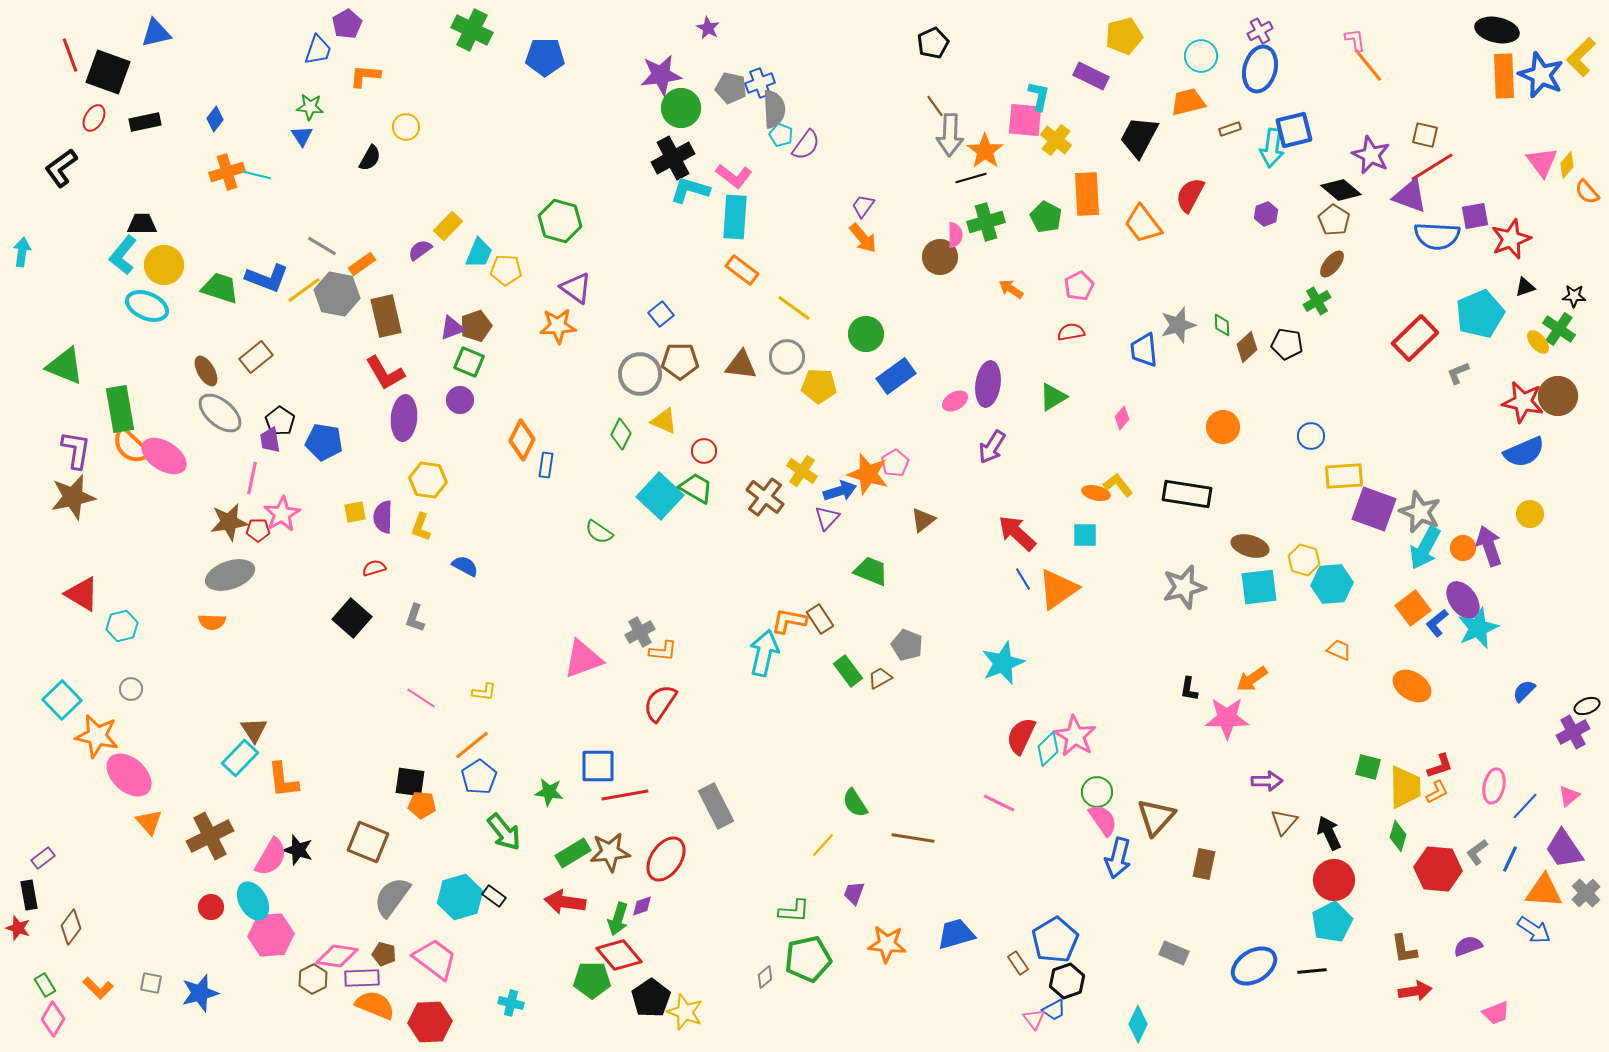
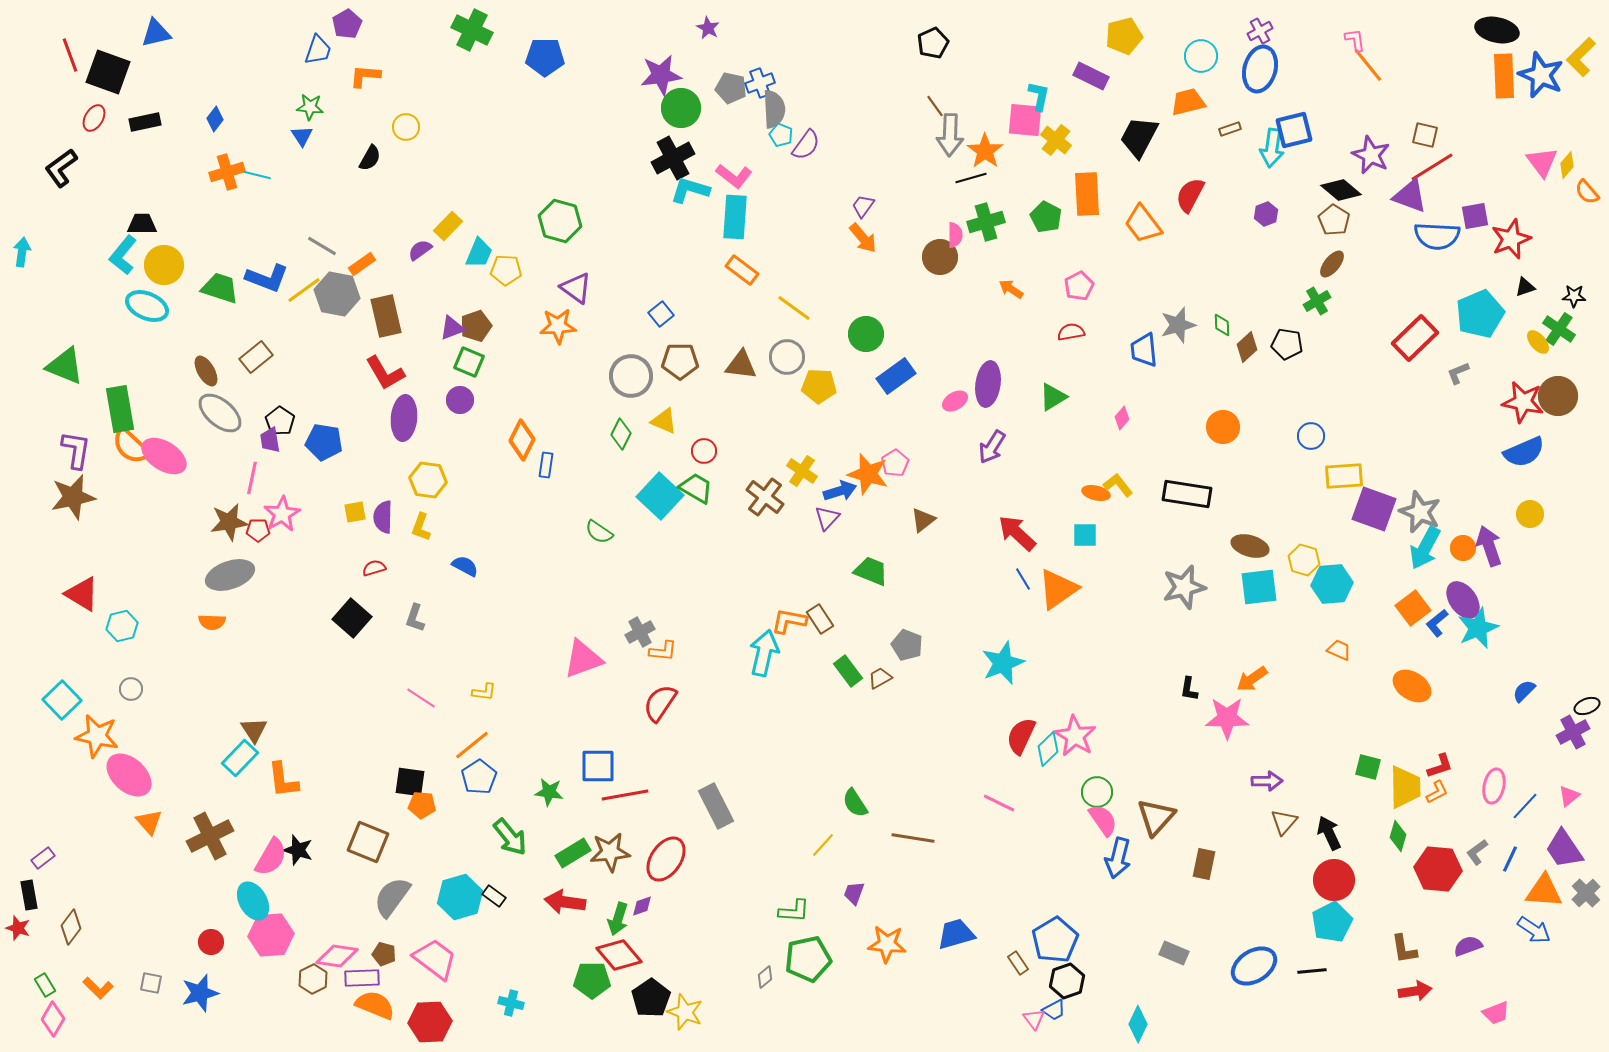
gray circle at (640, 374): moved 9 px left, 2 px down
green arrow at (504, 832): moved 6 px right, 5 px down
red circle at (211, 907): moved 35 px down
